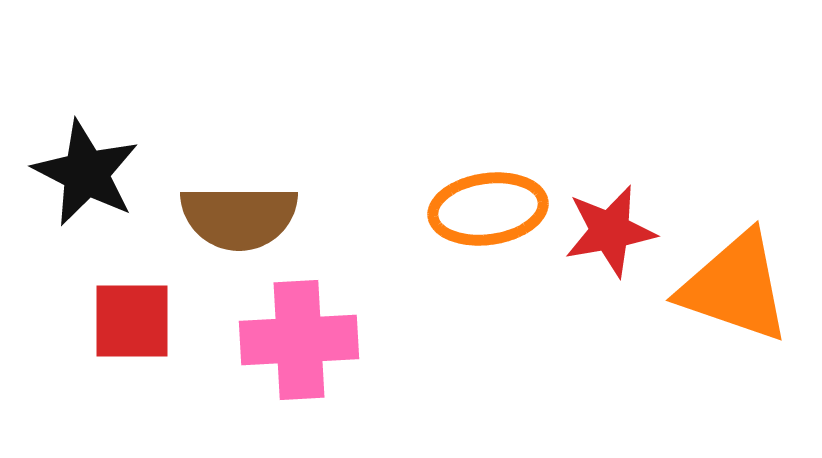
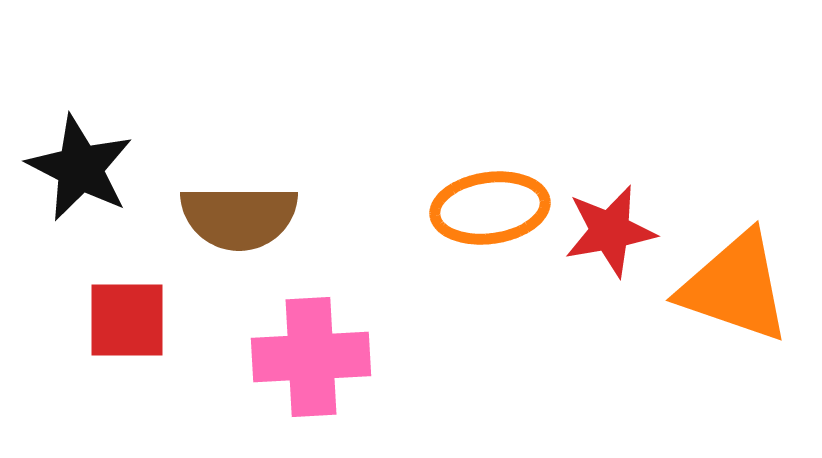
black star: moved 6 px left, 5 px up
orange ellipse: moved 2 px right, 1 px up
red square: moved 5 px left, 1 px up
pink cross: moved 12 px right, 17 px down
